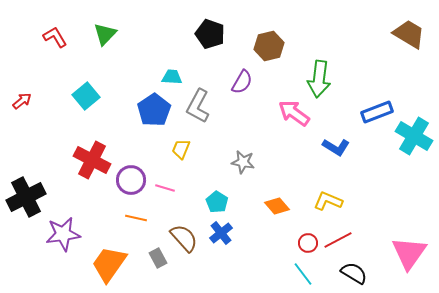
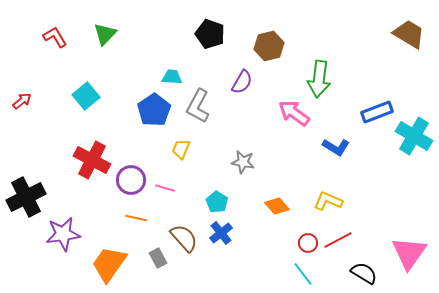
black semicircle: moved 10 px right
